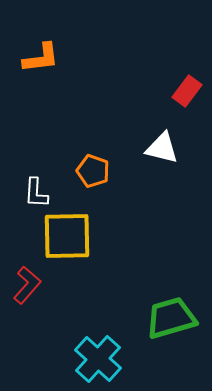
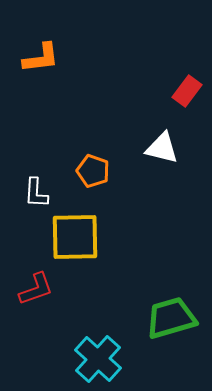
yellow square: moved 8 px right, 1 px down
red L-shape: moved 9 px right, 4 px down; rotated 30 degrees clockwise
